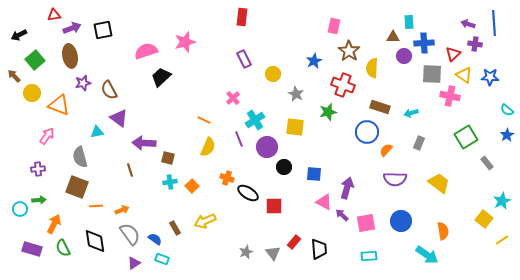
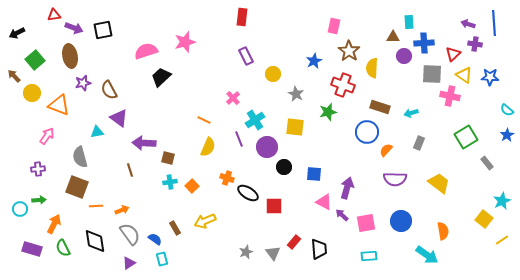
purple arrow at (72, 28): moved 2 px right; rotated 42 degrees clockwise
black arrow at (19, 35): moved 2 px left, 2 px up
purple rectangle at (244, 59): moved 2 px right, 3 px up
cyan rectangle at (162, 259): rotated 56 degrees clockwise
purple triangle at (134, 263): moved 5 px left
